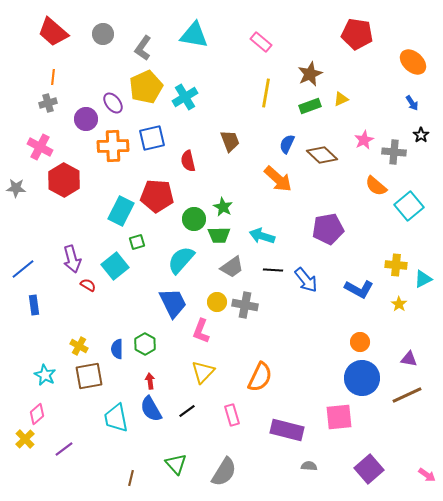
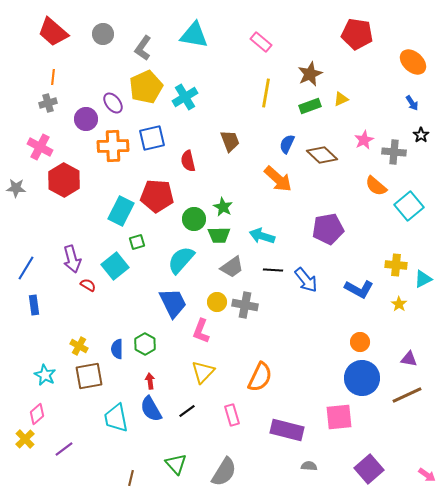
blue line at (23, 269): moved 3 px right, 1 px up; rotated 20 degrees counterclockwise
